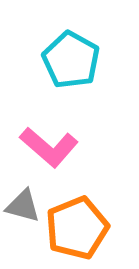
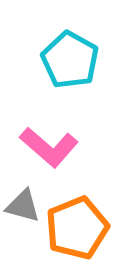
cyan pentagon: moved 1 px left
